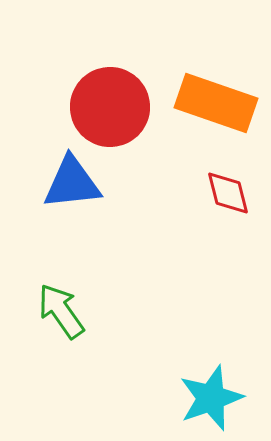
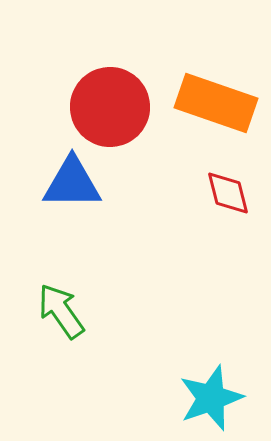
blue triangle: rotated 6 degrees clockwise
